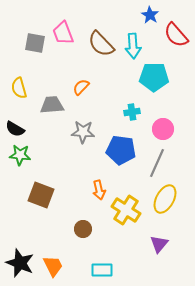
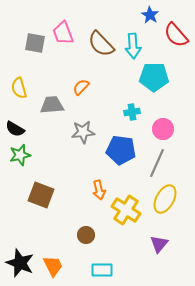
gray star: rotated 10 degrees counterclockwise
green star: rotated 20 degrees counterclockwise
brown circle: moved 3 px right, 6 px down
